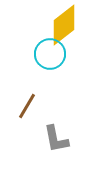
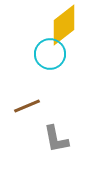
brown line: rotated 36 degrees clockwise
